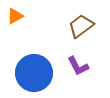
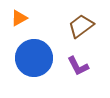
orange triangle: moved 4 px right, 2 px down
blue circle: moved 15 px up
